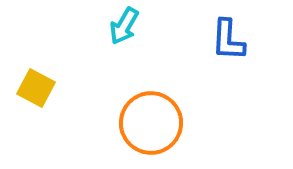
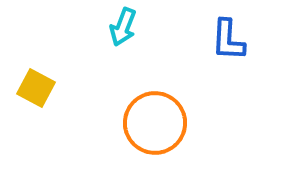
cyan arrow: moved 1 px left, 1 px down; rotated 9 degrees counterclockwise
orange circle: moved 4 px right
